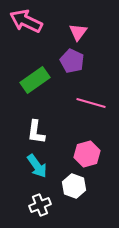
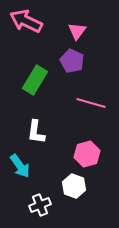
pink triangle: moved 1 px left, 1 px up
green rectangle: rotated 24 degrees counterclockwise
cyan arrow: moved 17 px left
